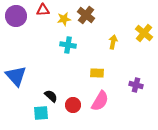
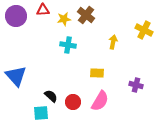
yellow cross: moved 3 px up; rotated 12 degrees counterclockwise
red circle: moved 3 px up
